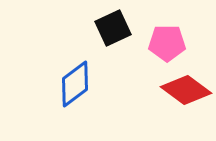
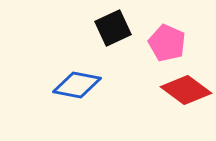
pink pentagon: rotated 24 degrees clockwise
blue diamond: moved 2 px right, 1 px down; rotated 48 degrees clockwise
